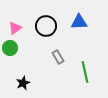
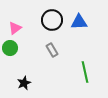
black circle: moved 6 px right, 6 px up
gray rectangle: moved 6 px left, 7 px up
black star: moved 1 px right
